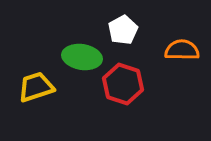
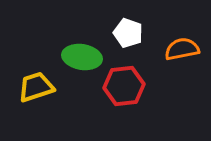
white pentagon: moved 5 px right, 3 px down; rotated 24 degrees counterclockwise
orange semicircle: moved 1 px up; rotated 12 degrees counterclockwise
red hexagon: moved 1 px right, 2 px down; rotated 24 degrees counterclockwise
